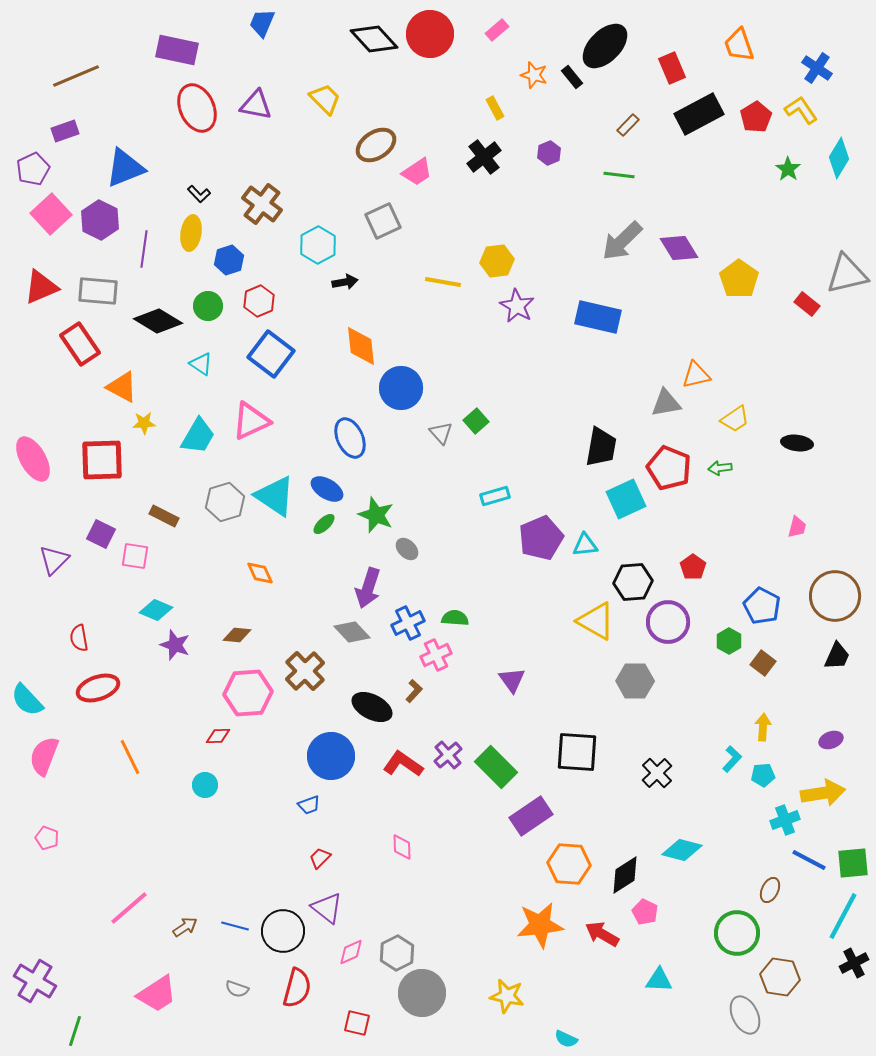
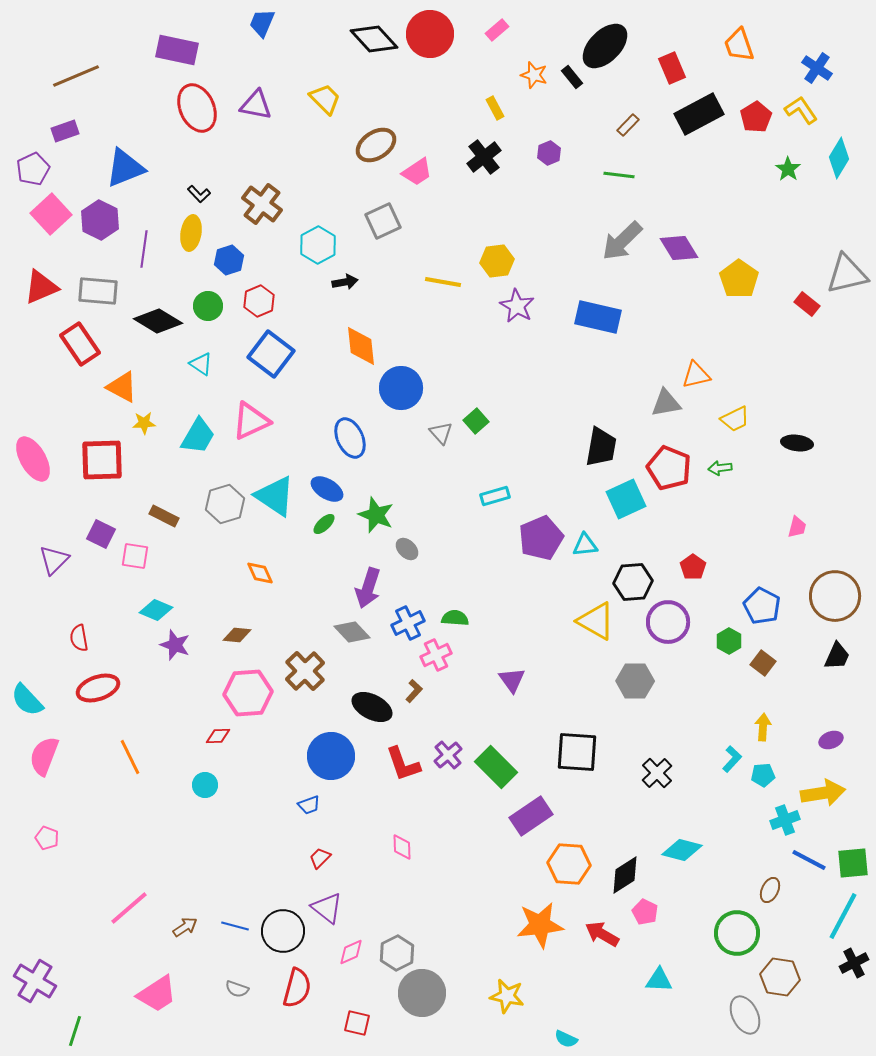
yellow trapezoid at (735, 419): rotated 8 degrees clockwise
gray hexagon at (225, 502): moved 2 px down
red L-shape at (403, 764): rotated 144 degrees counterclockwise
